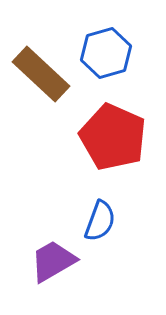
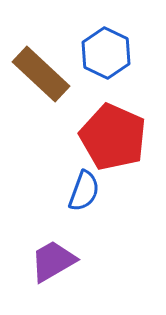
blue hexagon: rotated 18 degrees counterclockwise
blue semicircle: moved 16 px left, 30 px up
